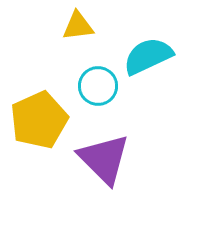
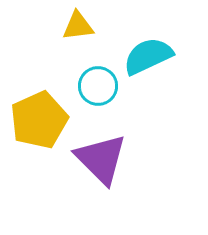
purple triangle: moved 3 px left
